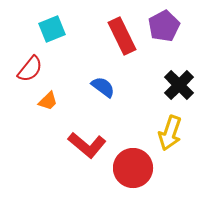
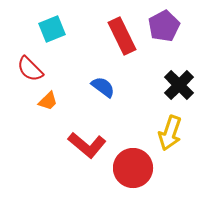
red semicircle: rotated 96 degrees clockwise
